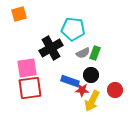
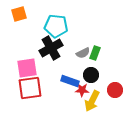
cyan pentagon: moved 17 px left, 3 px up
